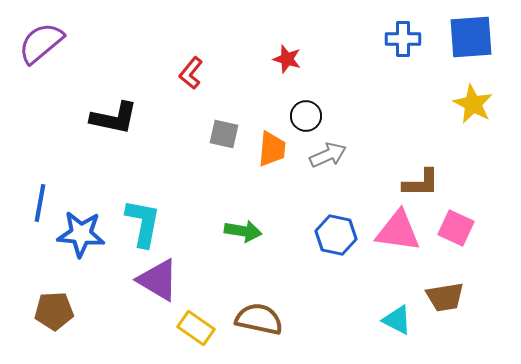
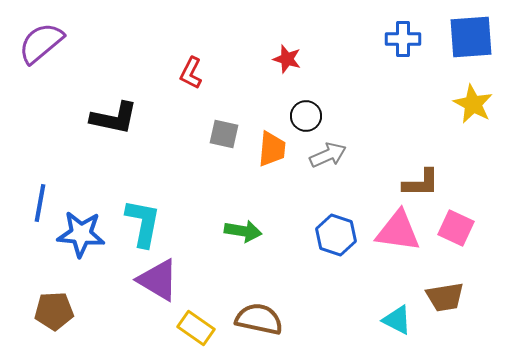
red L-shape: rotated 12 degrees counterclockwise
blue hexagon: rotated 6 degrees clockwise
